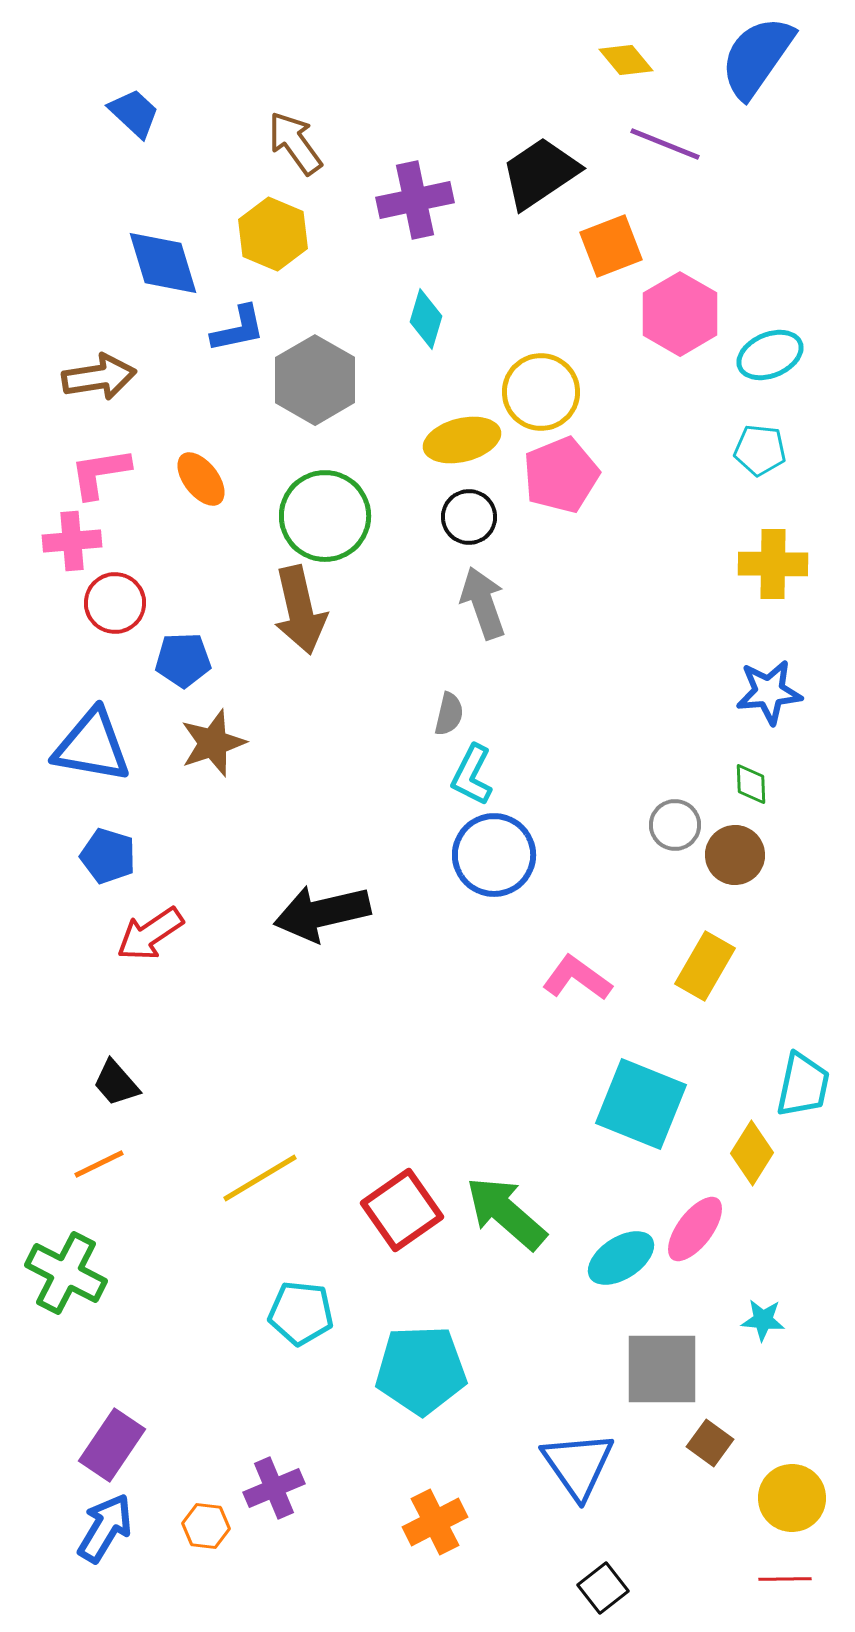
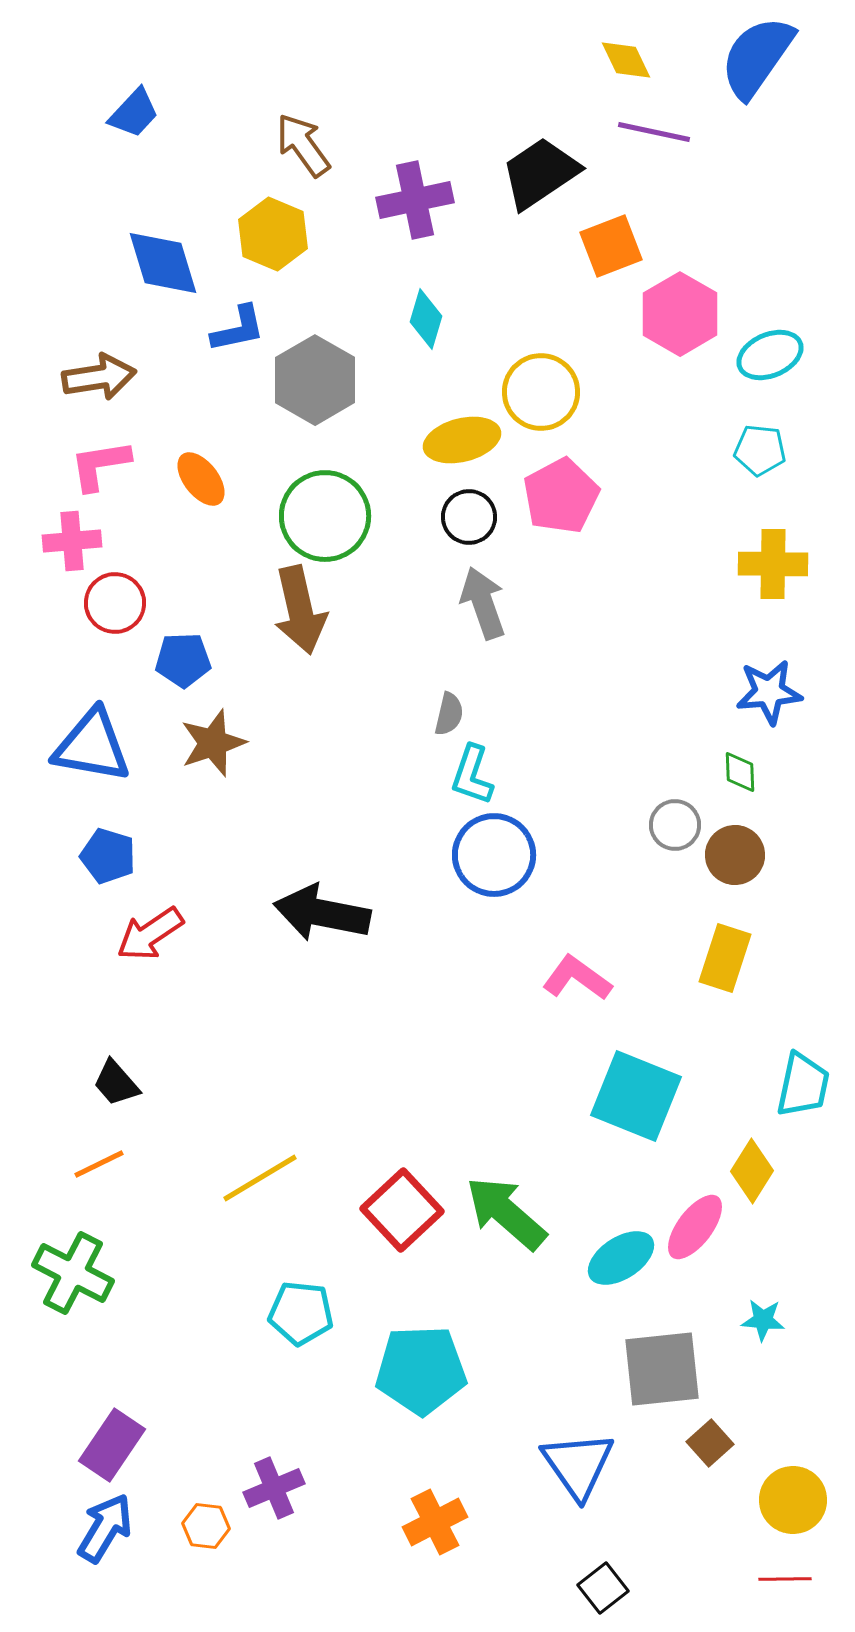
yellow diamond at (626, 60): rotated 14 degrees clockwise
blue trapezoid at (134, 113): rotated 90 degrees clockwise
brown arrow at (295, 143): moved 8 px right, 2 px down
purple line at (665, 144): moved 11 px left, 12 px up; rotated 10 degrees counterclockwise
pink L-shape at (100, 473): moved 8 px up
pink pentagon at (561, 475): moved 21 px down; rotated 6 degrees counterclockwise
cyan L-shape at (472, 775): rotated 8 degrees counterclockwise
green diamond at (751, 784): moved 11 px left, 12 px up
black arrow at (322, 913): rotated 24 degrees clockwise
yellow rectangle at (705, 966): moved 20 px right, 8 px up; rotated 12 degrees counterclockwise
cyan square at (641, 1104): moved 5 px left, 8 px up
yellow diamond at (752, 1153): moved 18 px down
red square at (402, 1210): rotated 8 degrees counterclockwise
pink ellipse at (695, 1229): moved 2 px up
green cross at (66, 1273): moved 7 px right
gray square at (662, 1369): rotated 6 degrees counterclockwise
brown square at (710, 1443): rotated 12 degrees clockwise
yellow circle at (792, 1498): moved 1 px right, 2 px down
